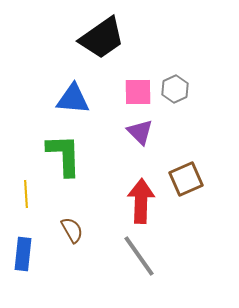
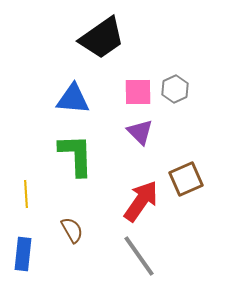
green L-shape: moved 12 px right
red arrow: rotated 33 degrees clockwise
